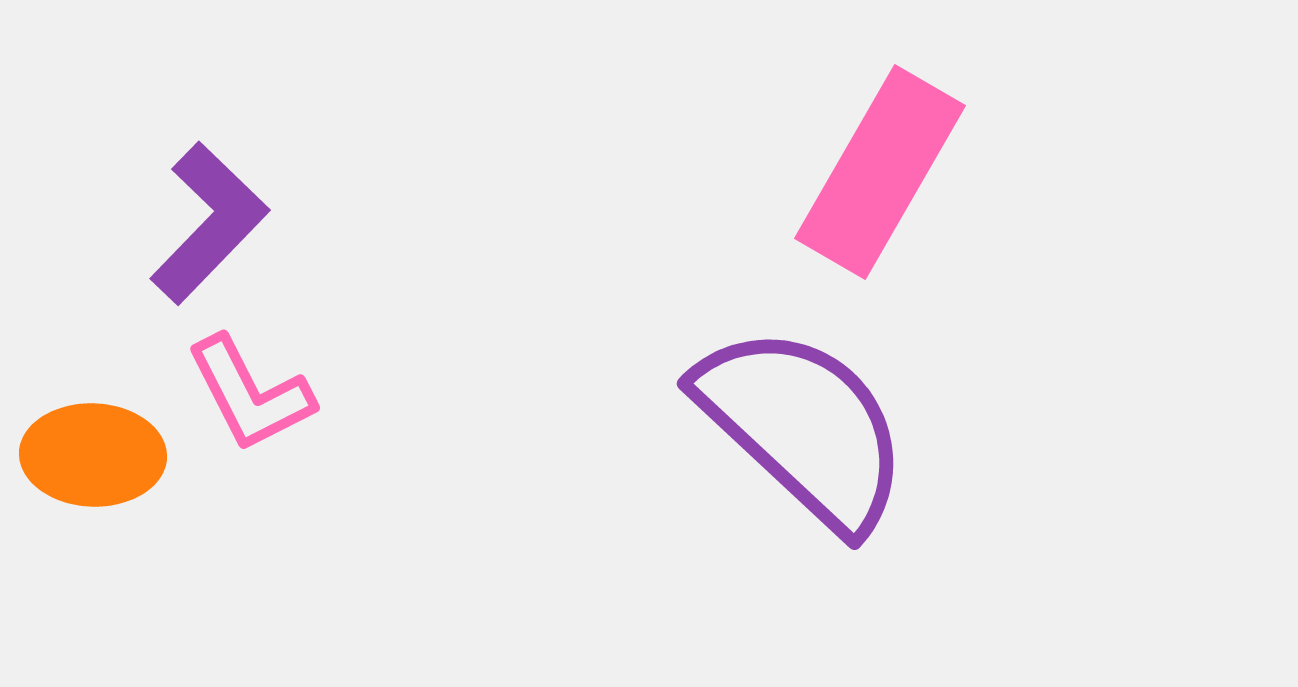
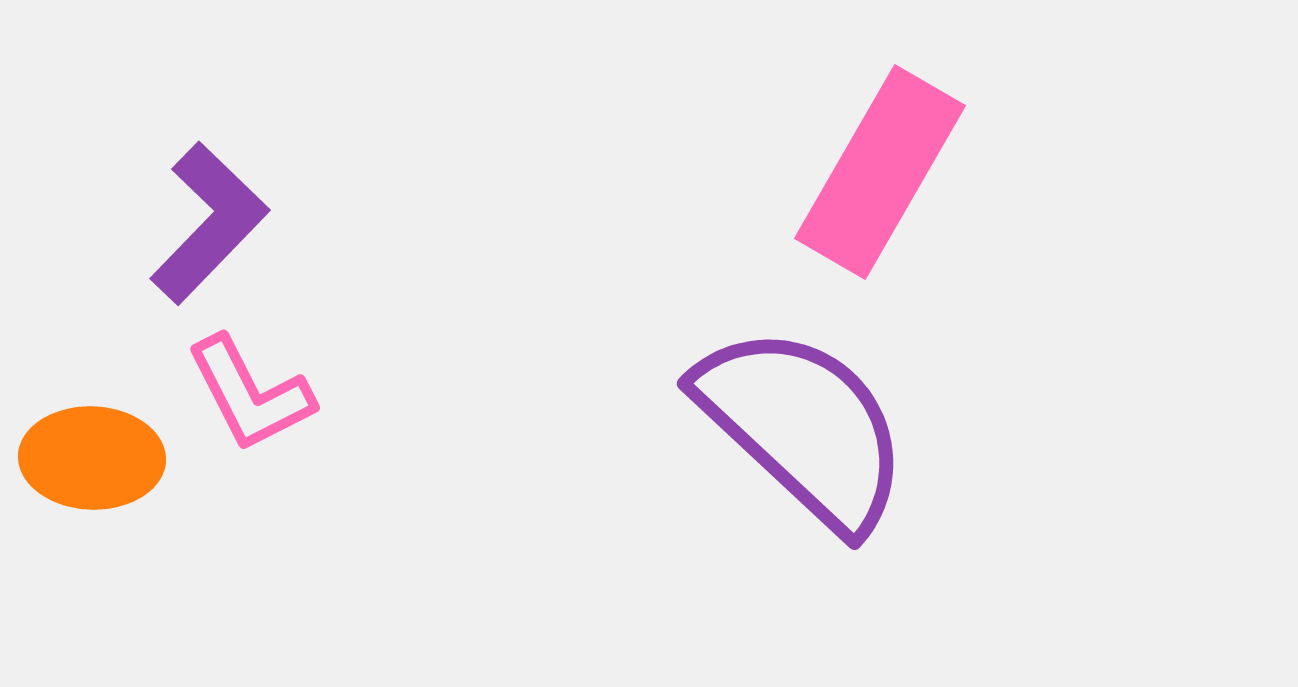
orange ellipse: moved 1 px left, 3 px down
